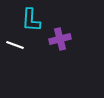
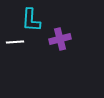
white line: moved 3 px up; rotated 24 degrees counterclockwise
